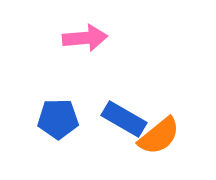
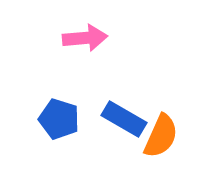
blue pentagon: moved 1 px right; rotated 18 degrees clockwise
orange semicircle: moved 2 px right; rotated 27 degrees counterclockwise
